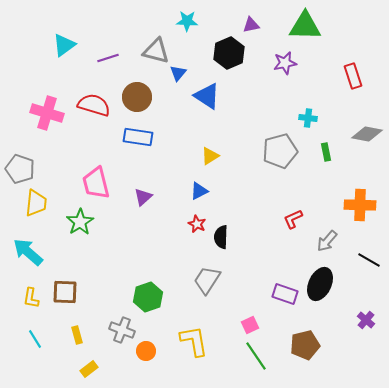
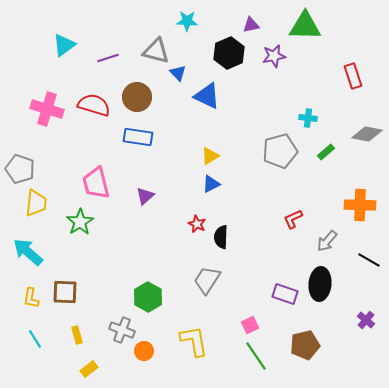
purple star at (285, 63): moved 11 px left, 7 px up
blue triangle at (178, 73): rotated 24 degrees counterclockwise
blue triangle at (207, 96): rotated 8 degrees counterclockwise
pink cross at (47, 113): moved 4 px up
green rectangle at (326, 152): rotated 60 degrees clockwise
blue triangle at (199, 191): moved 12 px right, 7 px up
purple triangle at (143, 197): moved 2 px right, 1 px up
black ellipse at (320, 284): rotated 20 degrees counterclockwise
green hexagon at (148, 297): rotated 12 degrees counterclockwise
orange circle at (146, 351): moved 2 px left
